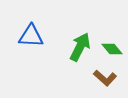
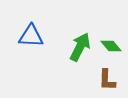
green diamond: moved 1 px left, 3 px up
brown L-shape: moved 2 px right, 2 px down; rotated 50 degrees clockwise
